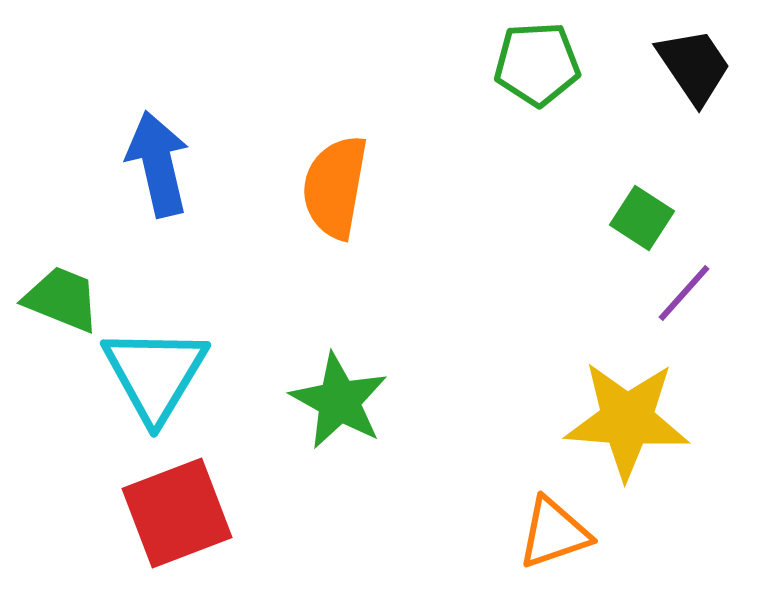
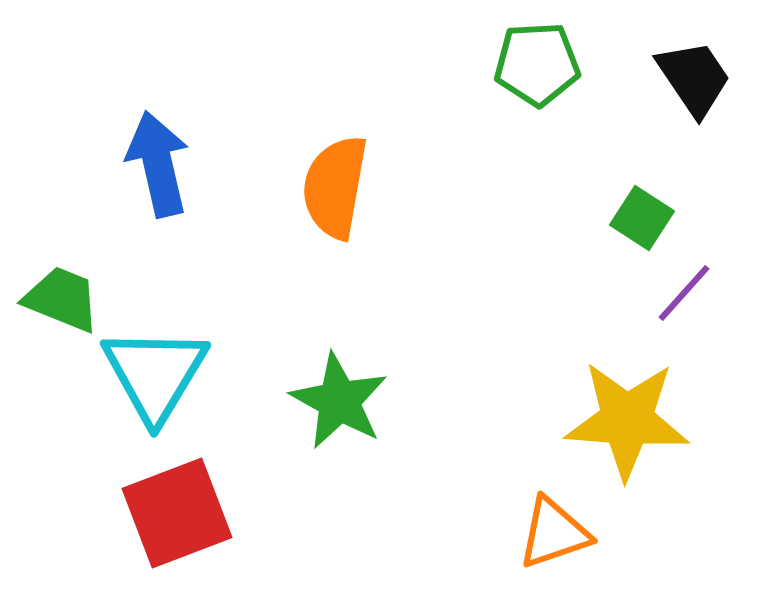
black trapezoid: moved 12 px down
